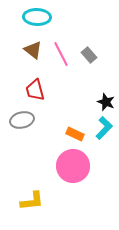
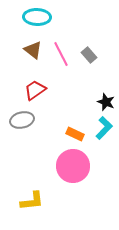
red trapezoid: rotated 70 degrees clockwise
